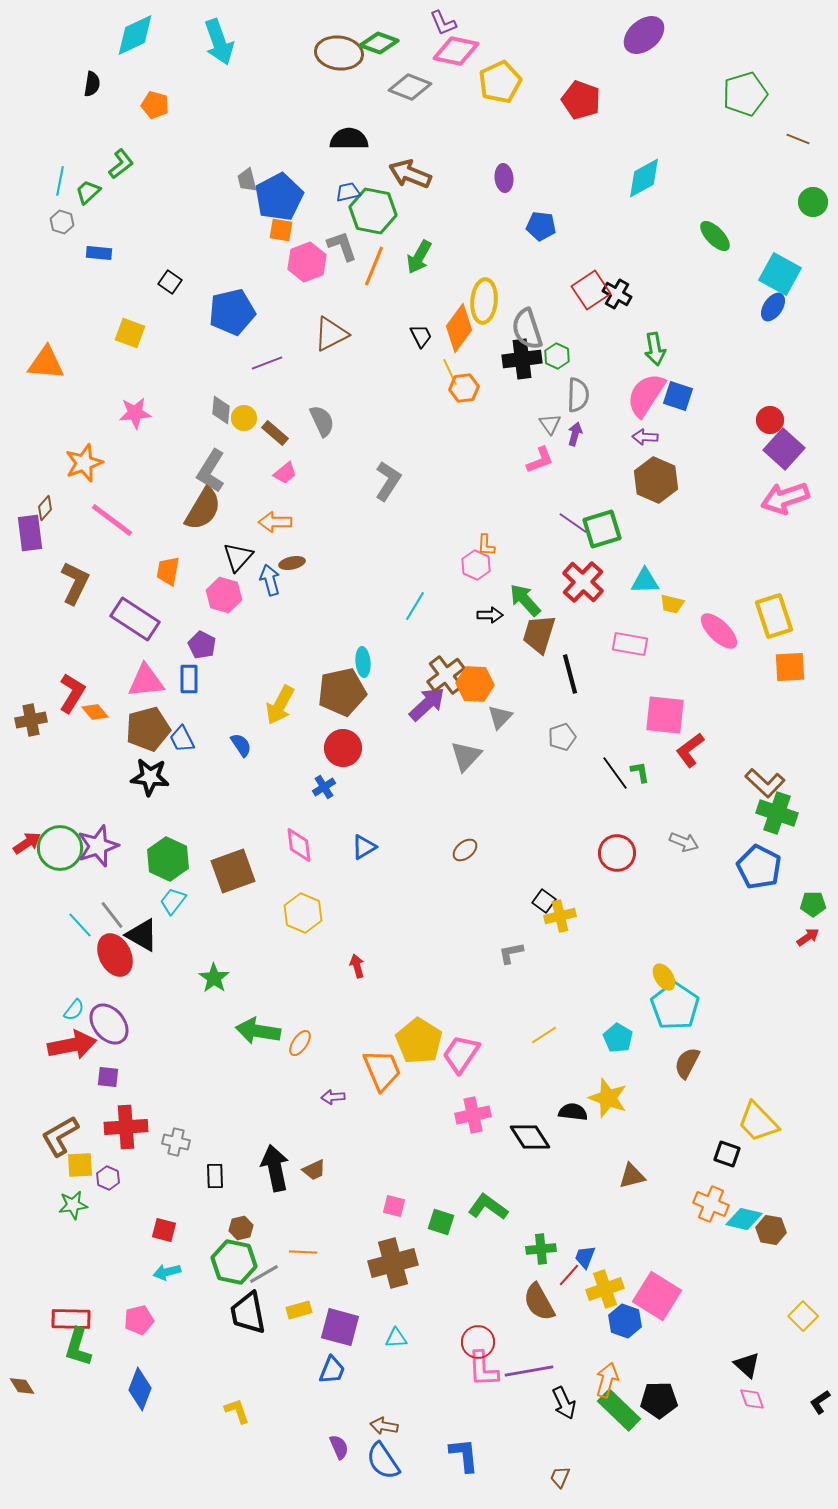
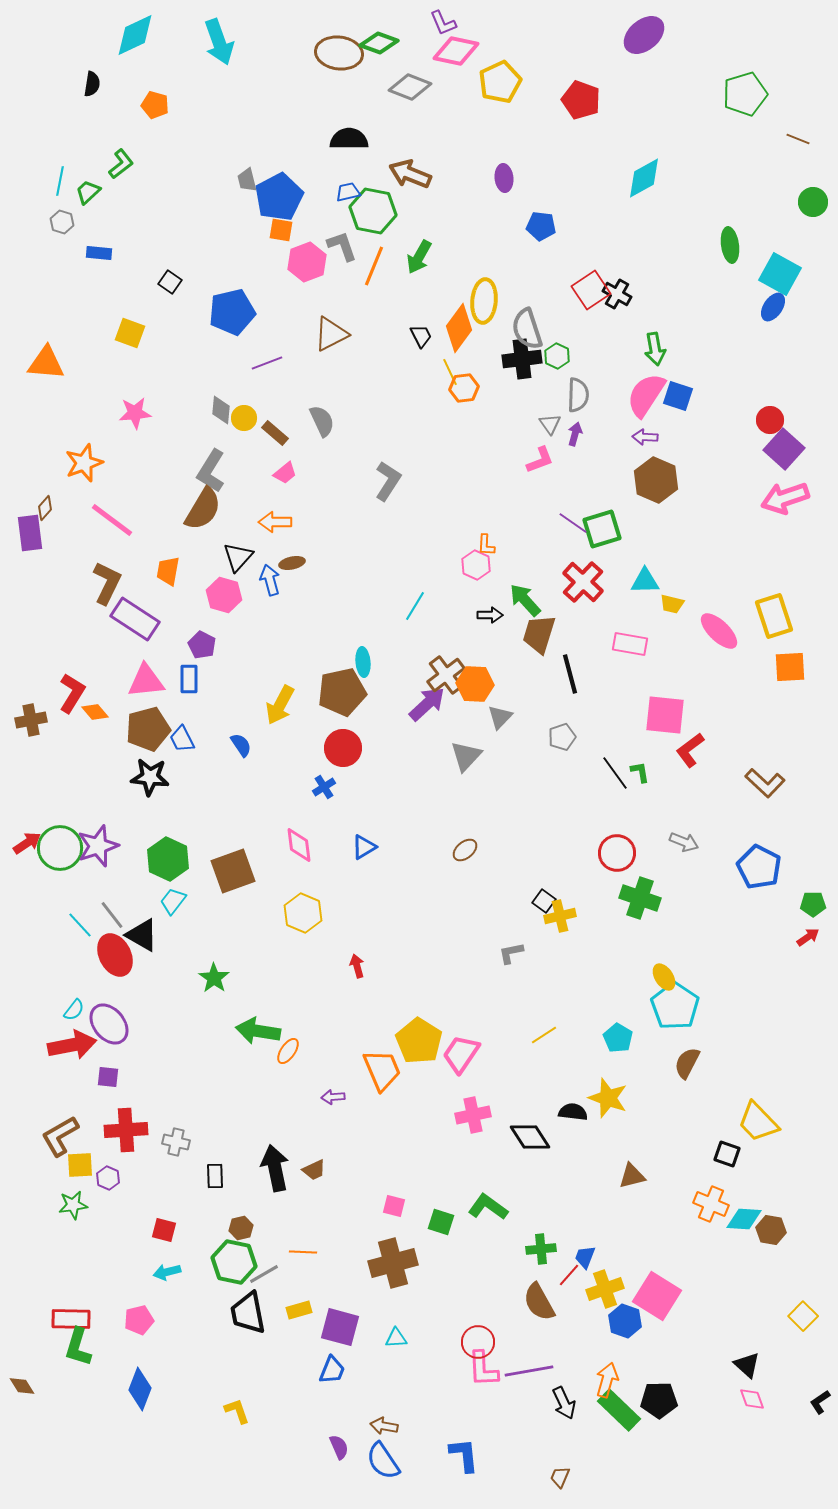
green ellipse at (715, 236): moved 15 px right, 9 px down; rotated 36 degrees clockwise
brown L-shape at (75, 583): moved 32 px right
green cross at (777, 813): moved 137 px left, 85 px down
orange ellipse at (300, 1043): moved 12 px left, 8 px down
red cross at (126, 1127): moved 3 px down
cyan diamond at (744, 1219): rotated 9 degrees counterclockwise
